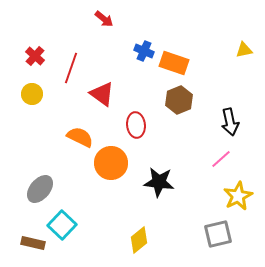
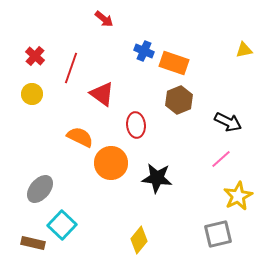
black arrow: moved 2 px left; rotated 52 degrees counterclockwise
black star: moved 2 px left, 4 px up
yellow diamond: rotated 12 degrees counterclockwise
